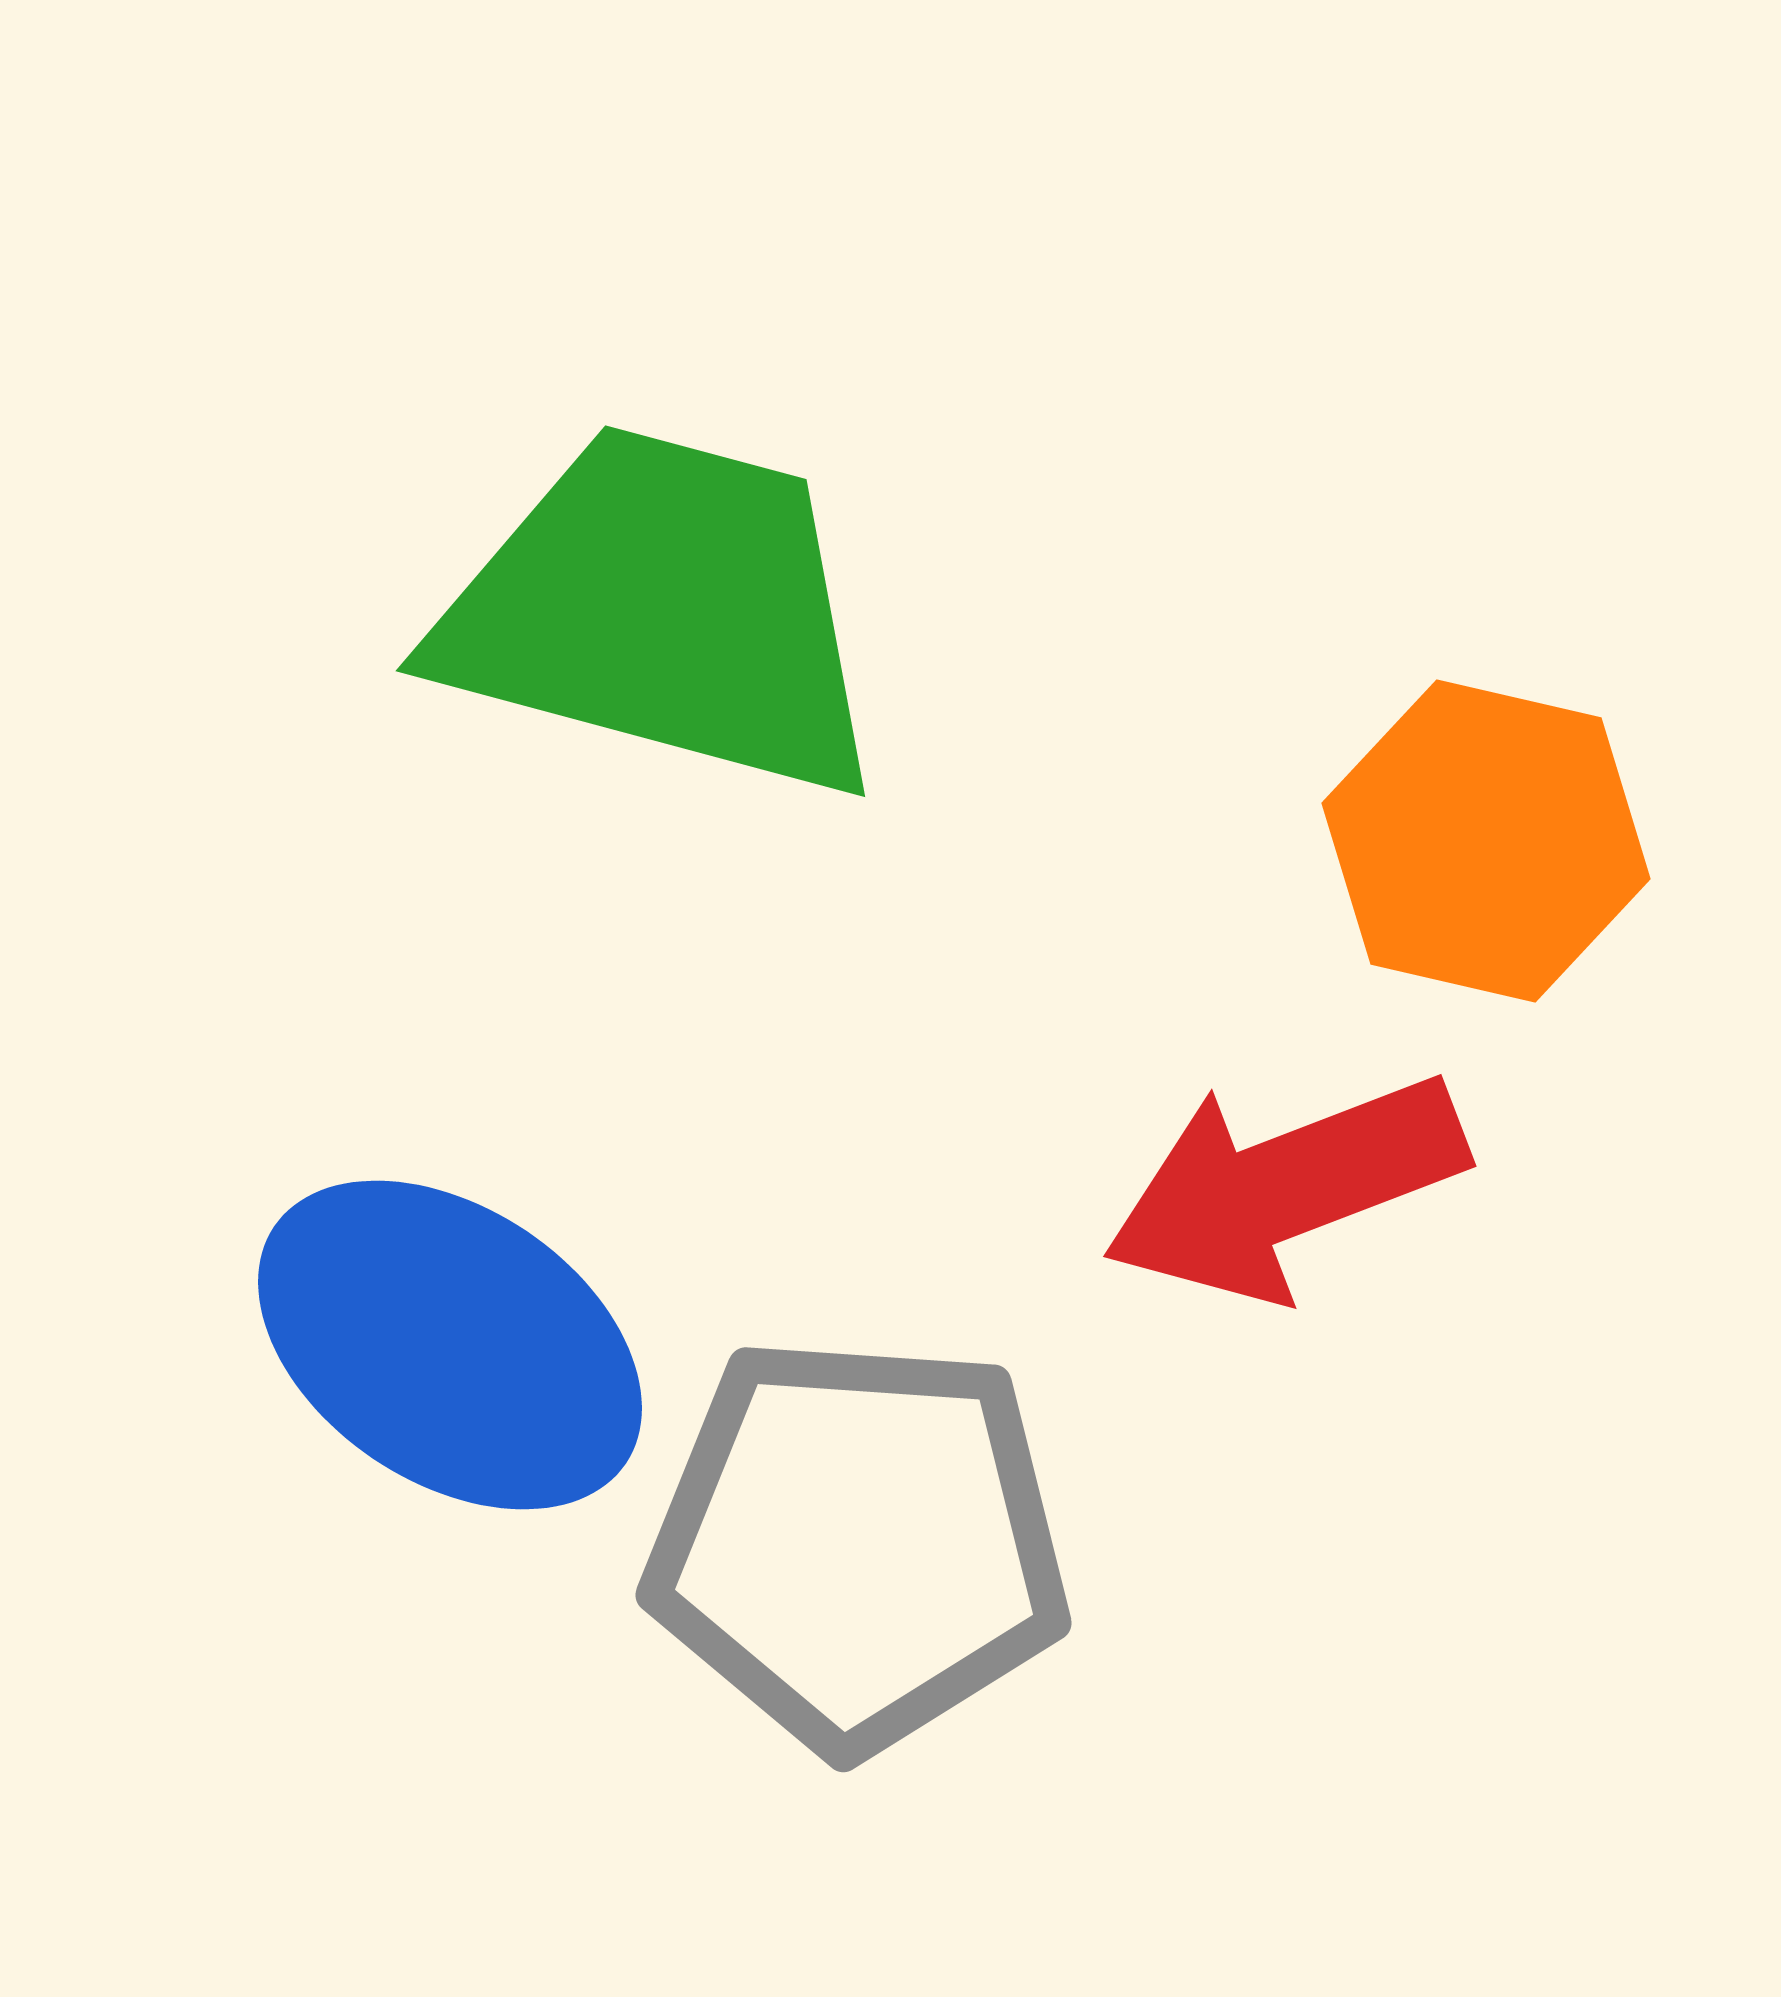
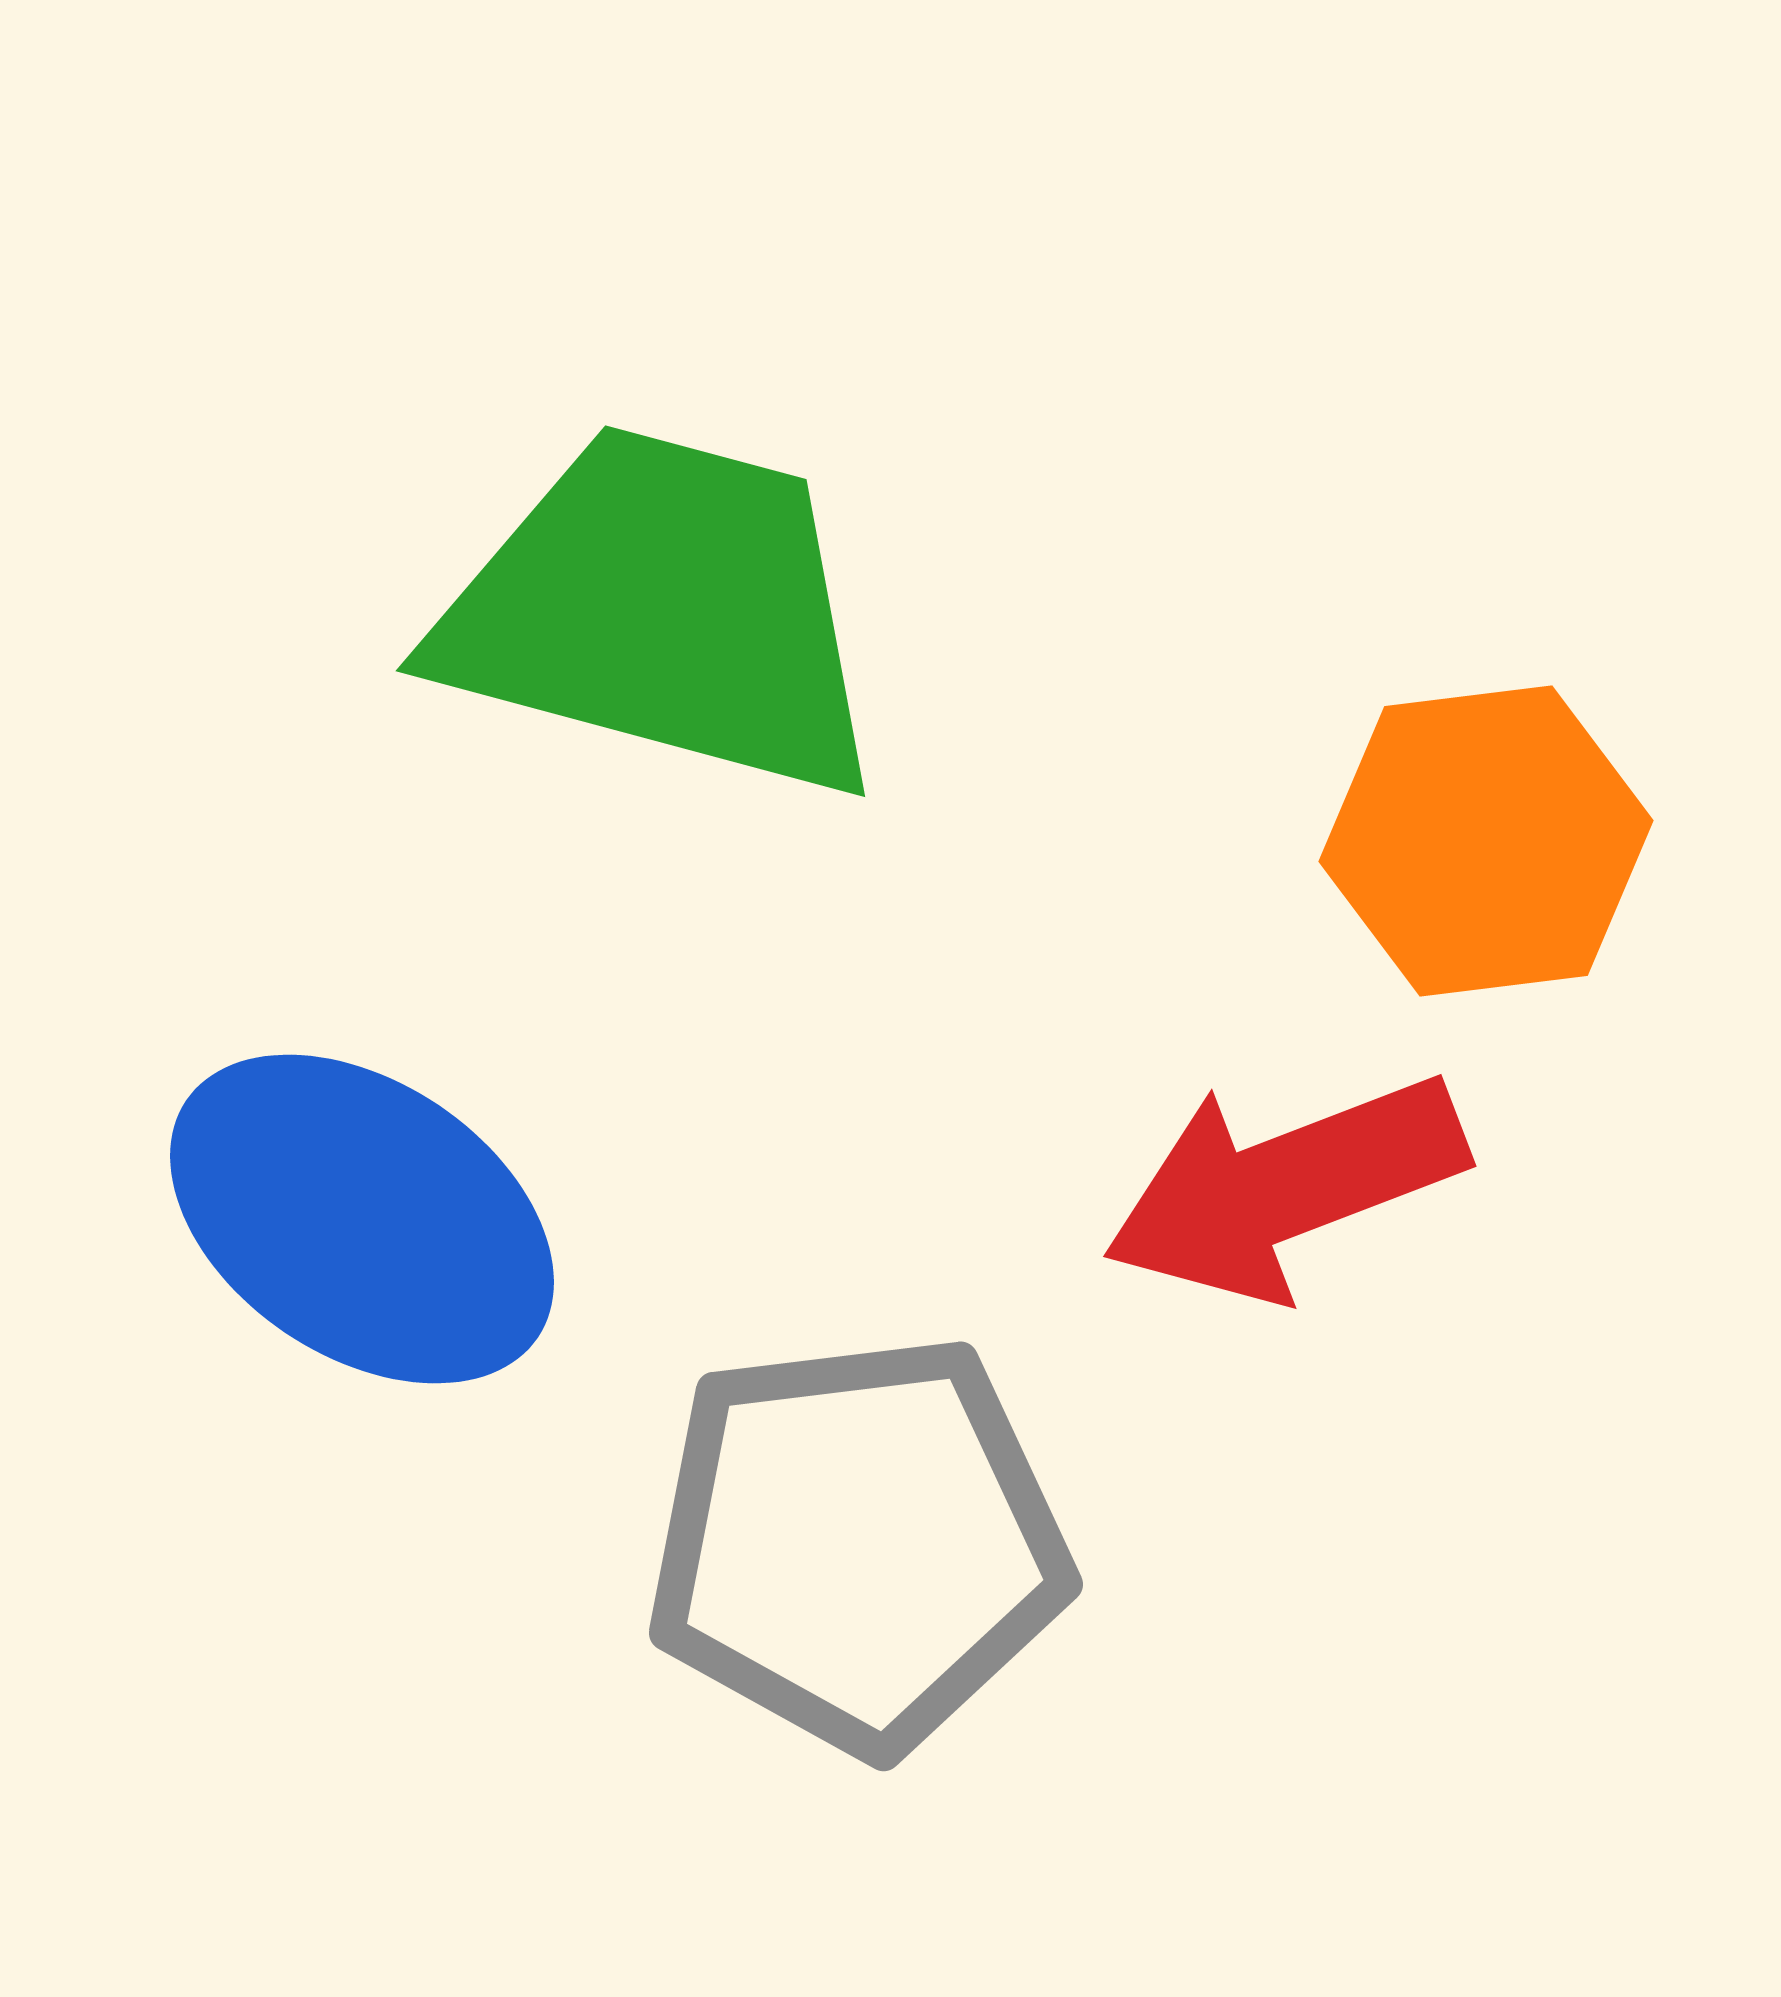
orange hexagon: rotated 20 degrees counterclockwise
blue ellipse: moved 88 px left, 126 px up
gray pentagon: rotated 11 degrees counterclockwise
